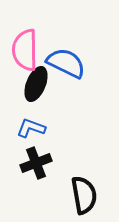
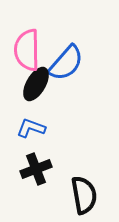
pink semicircle: moved 2 px right
blue semicircle: rotated 105 degrees clockwise
black ellipse: rotated 8 degrees clockwise
black cross: moved 6 px down
